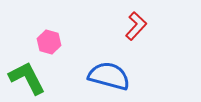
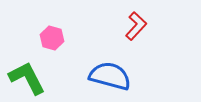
pink hexagon: moved 3 px right, 4 px up
blue semicircle: moved 1 px right
